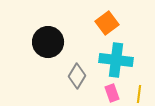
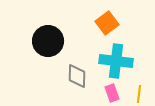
black circle: moved 1 px up
cyan cross: moved 1 px down
gray diamond: rotated 30 degrees counterclockwise
